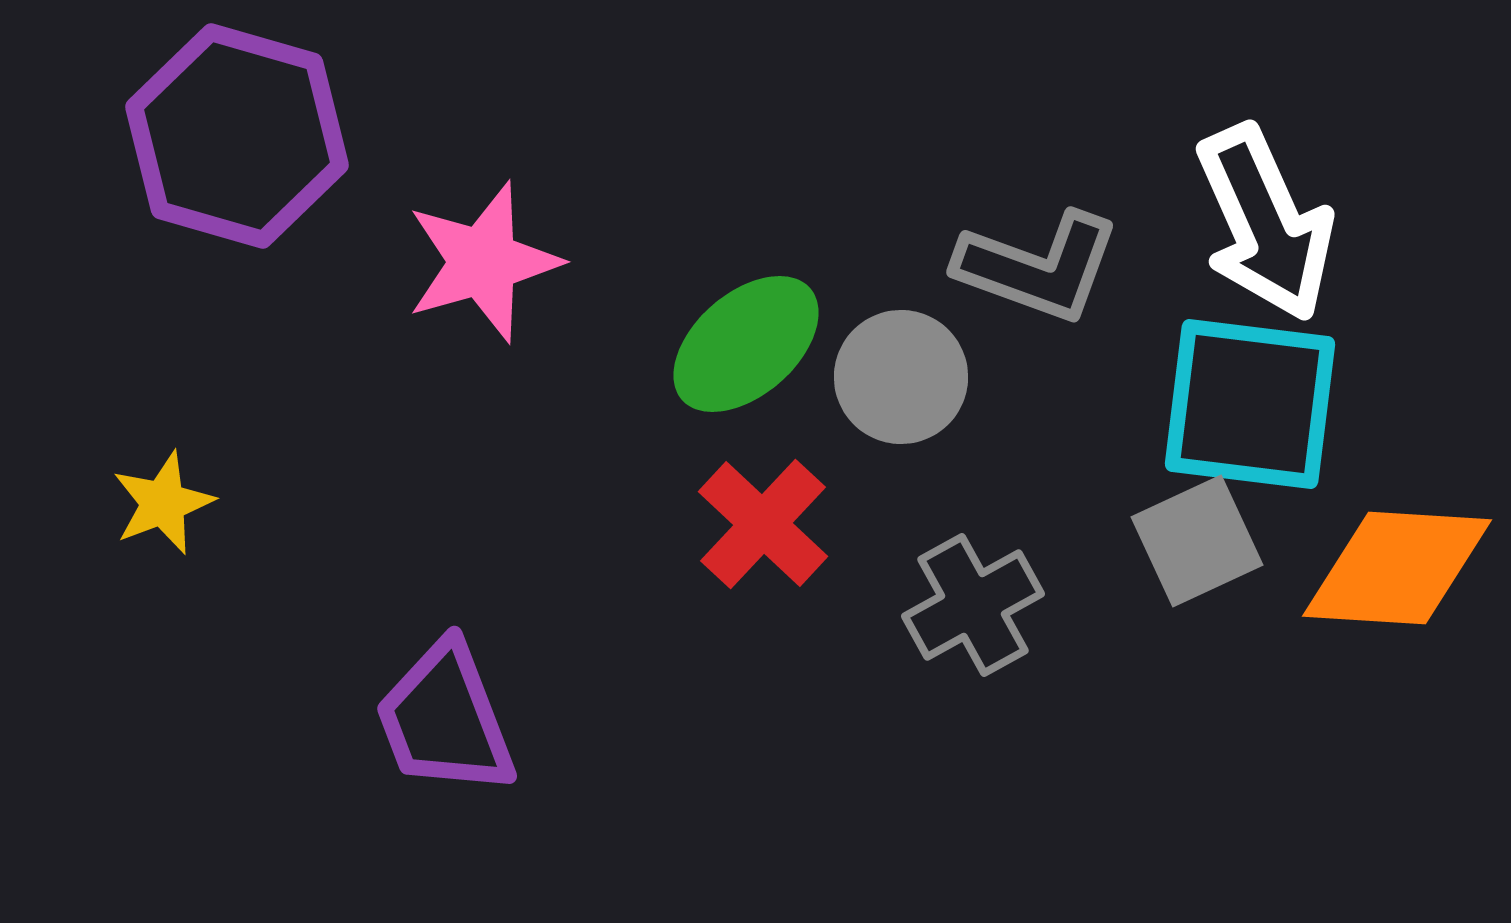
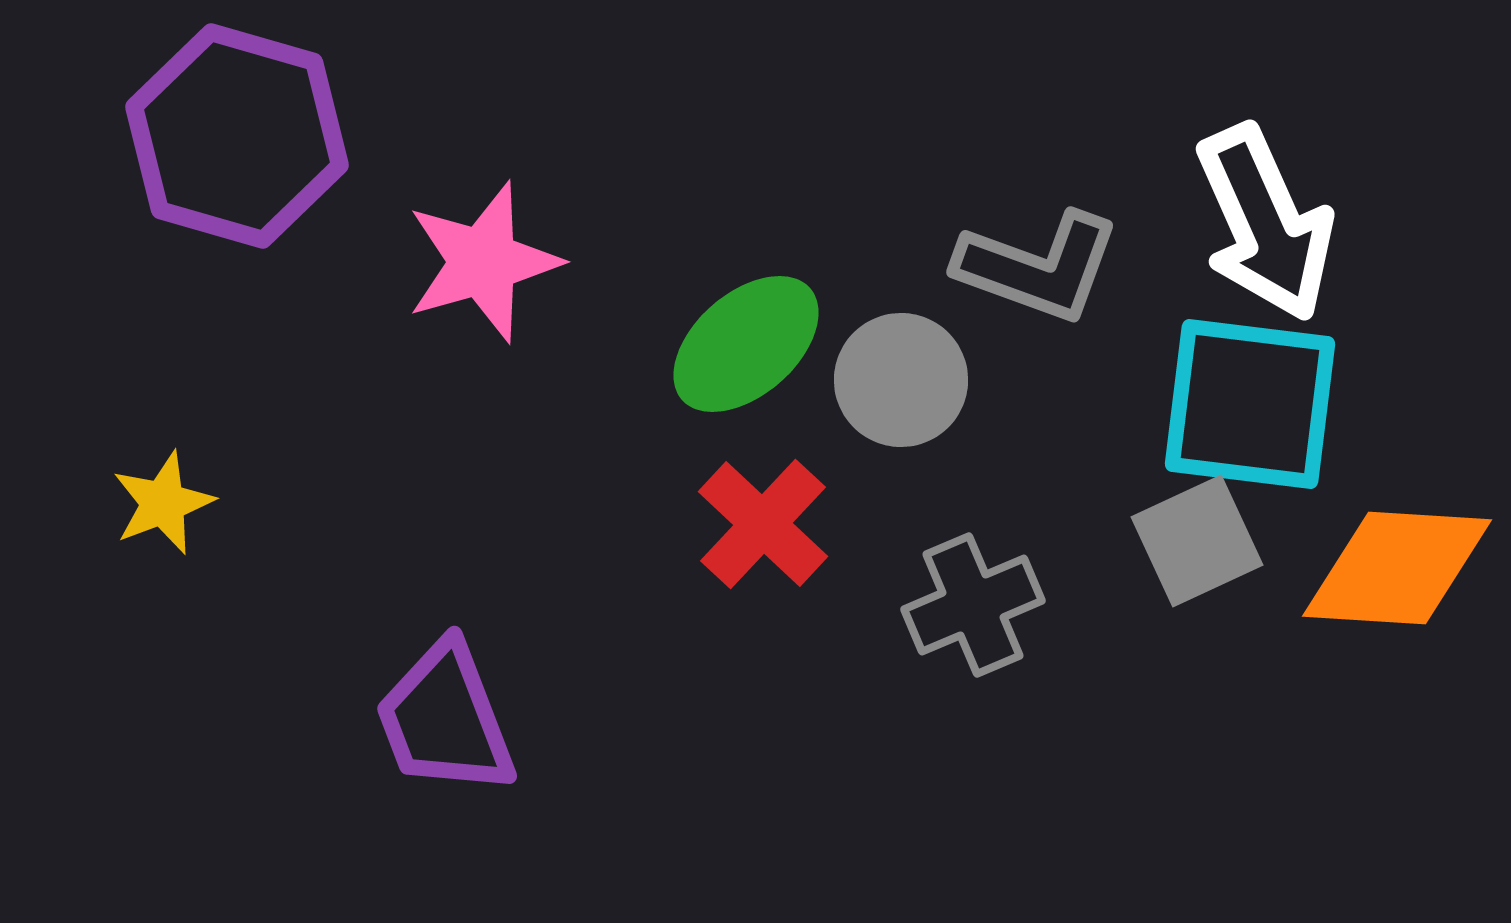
gray circle: moved 3 px down
gray cross: rotated 6 degrees clockwise
